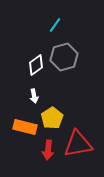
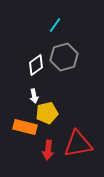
yellow pentagon: moved 5 px left, 5 px up; rotated 20 degrees clockwise
